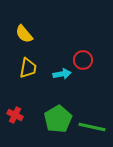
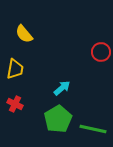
red circle: moved 18 px right, 8 px up
yellow trapezoid: moved 13 px left, 1 px down
cyan arrow: moved 14 px down; rotated 30 degrees counterclockwise
red cross: moved 11 px up
green line: moved 1 px right, 2 px down
